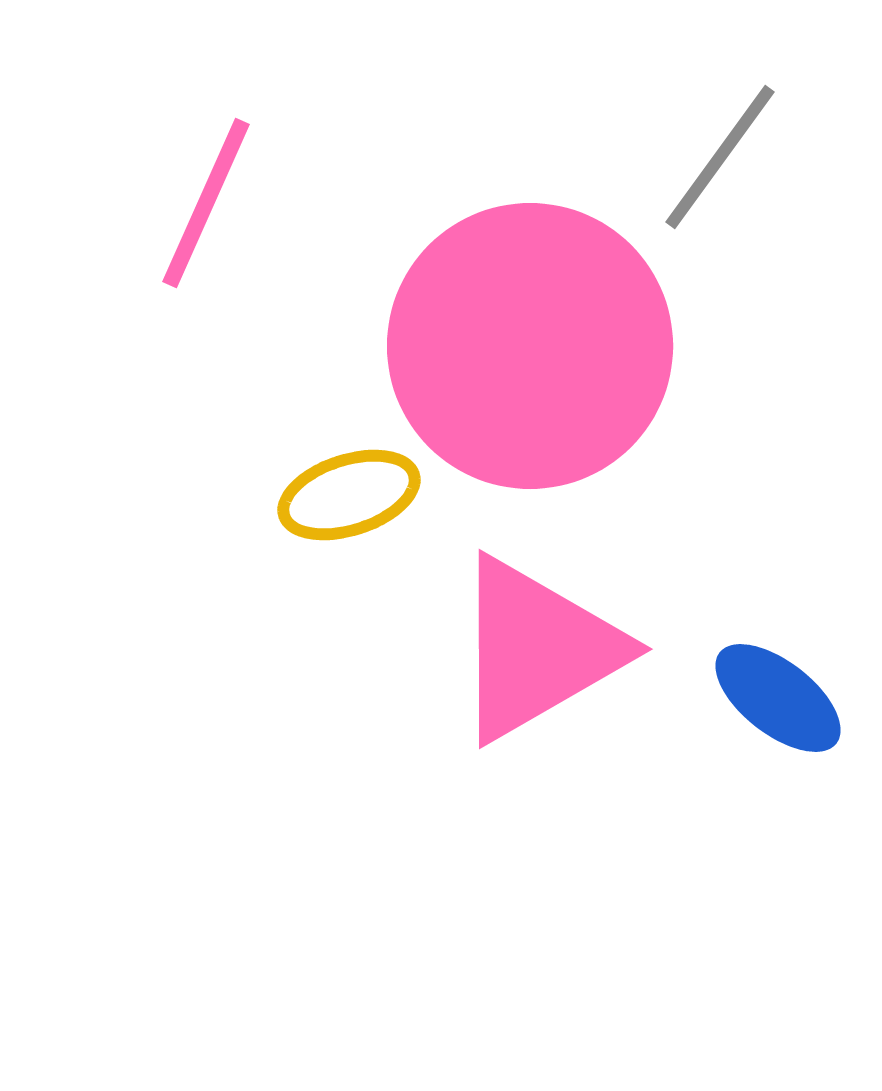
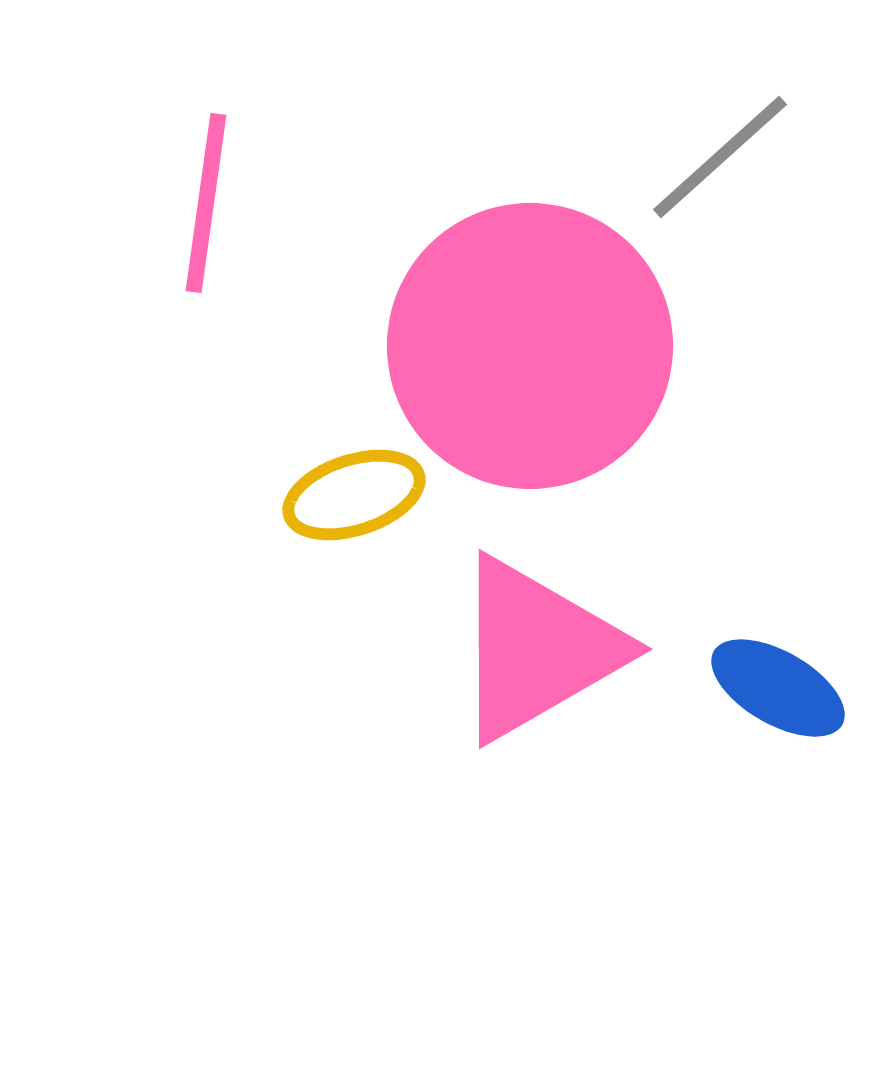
gray line: rotated 12 degrees clockwise
pink line: rotated 16 degrees counterclockwise
yellow ellipse: moved 5 px right
blue ellipse: moved 10 px up; rotated 8 degrees counterclockwise
